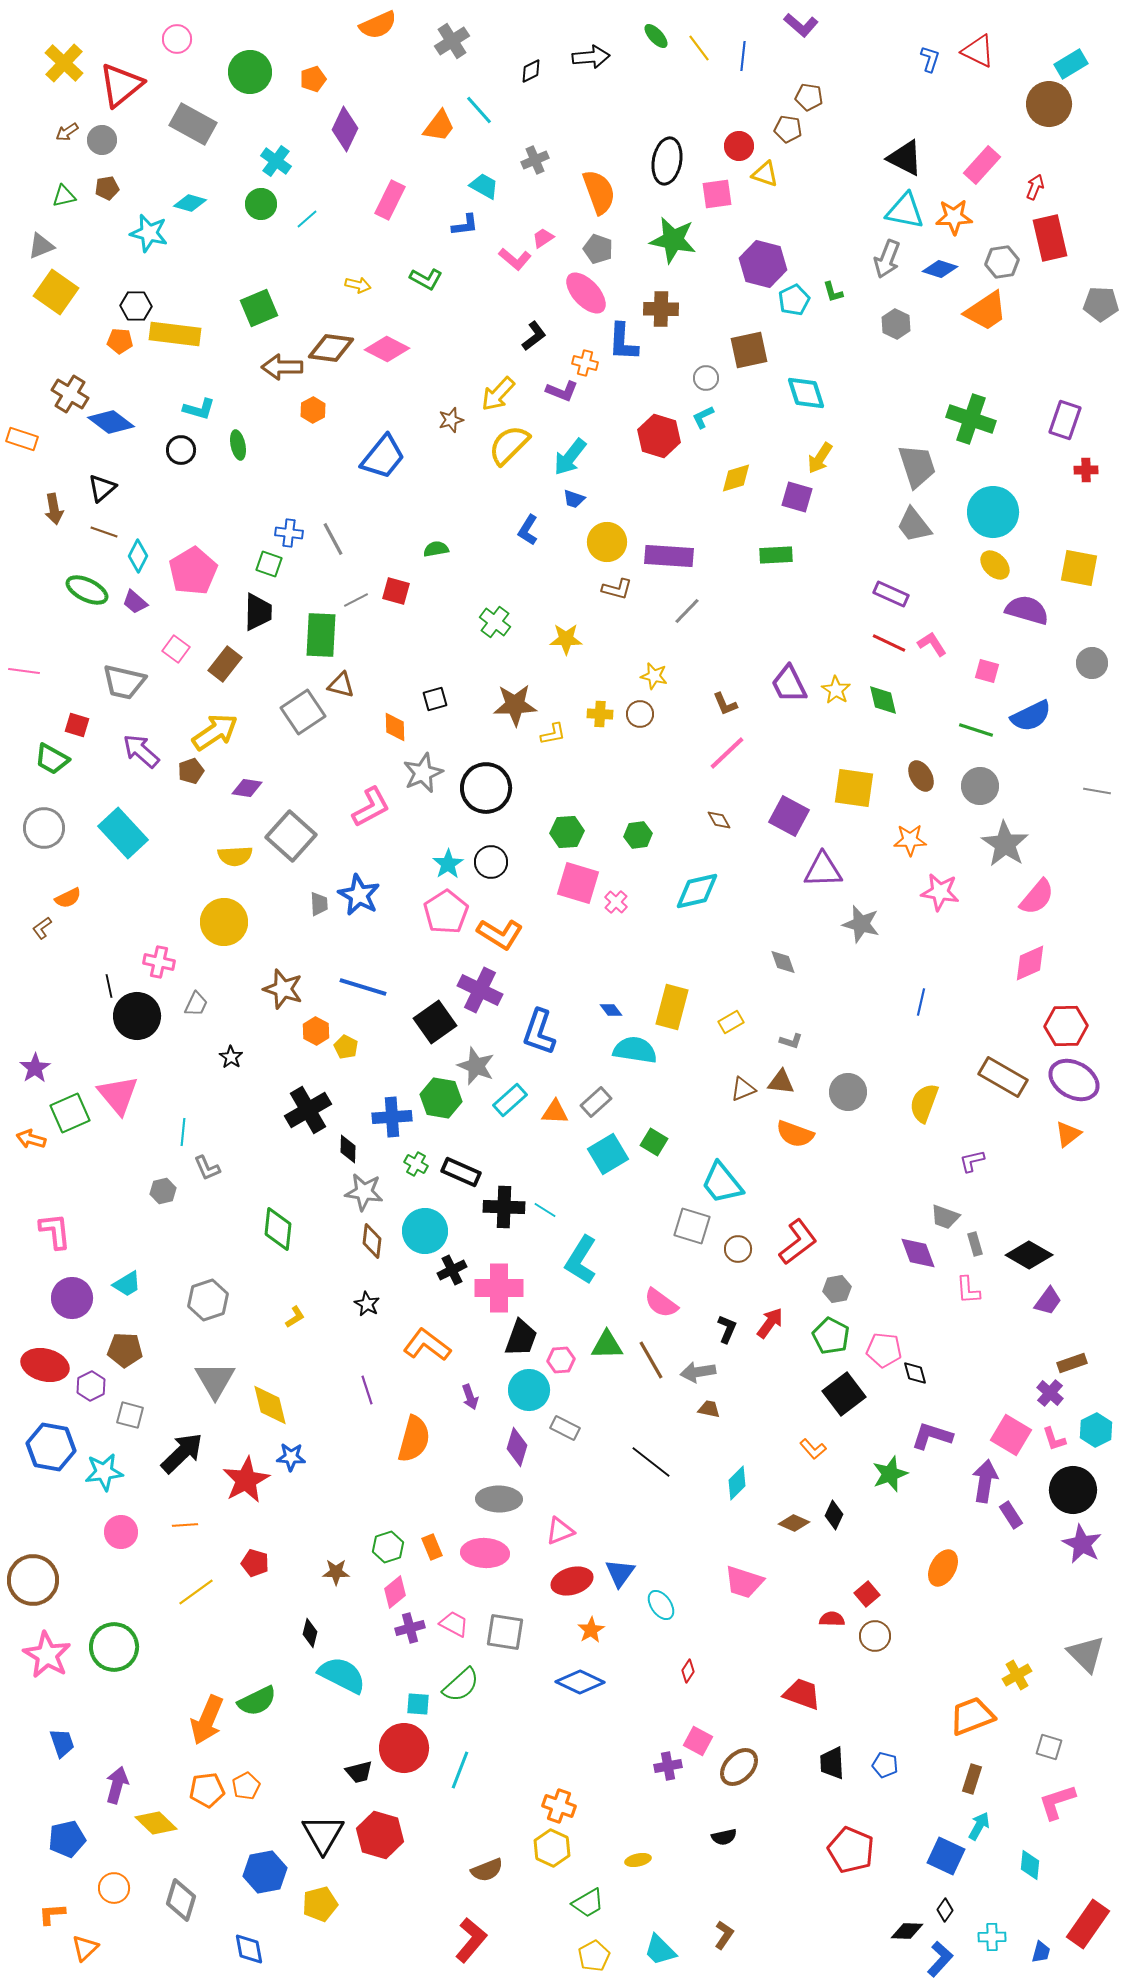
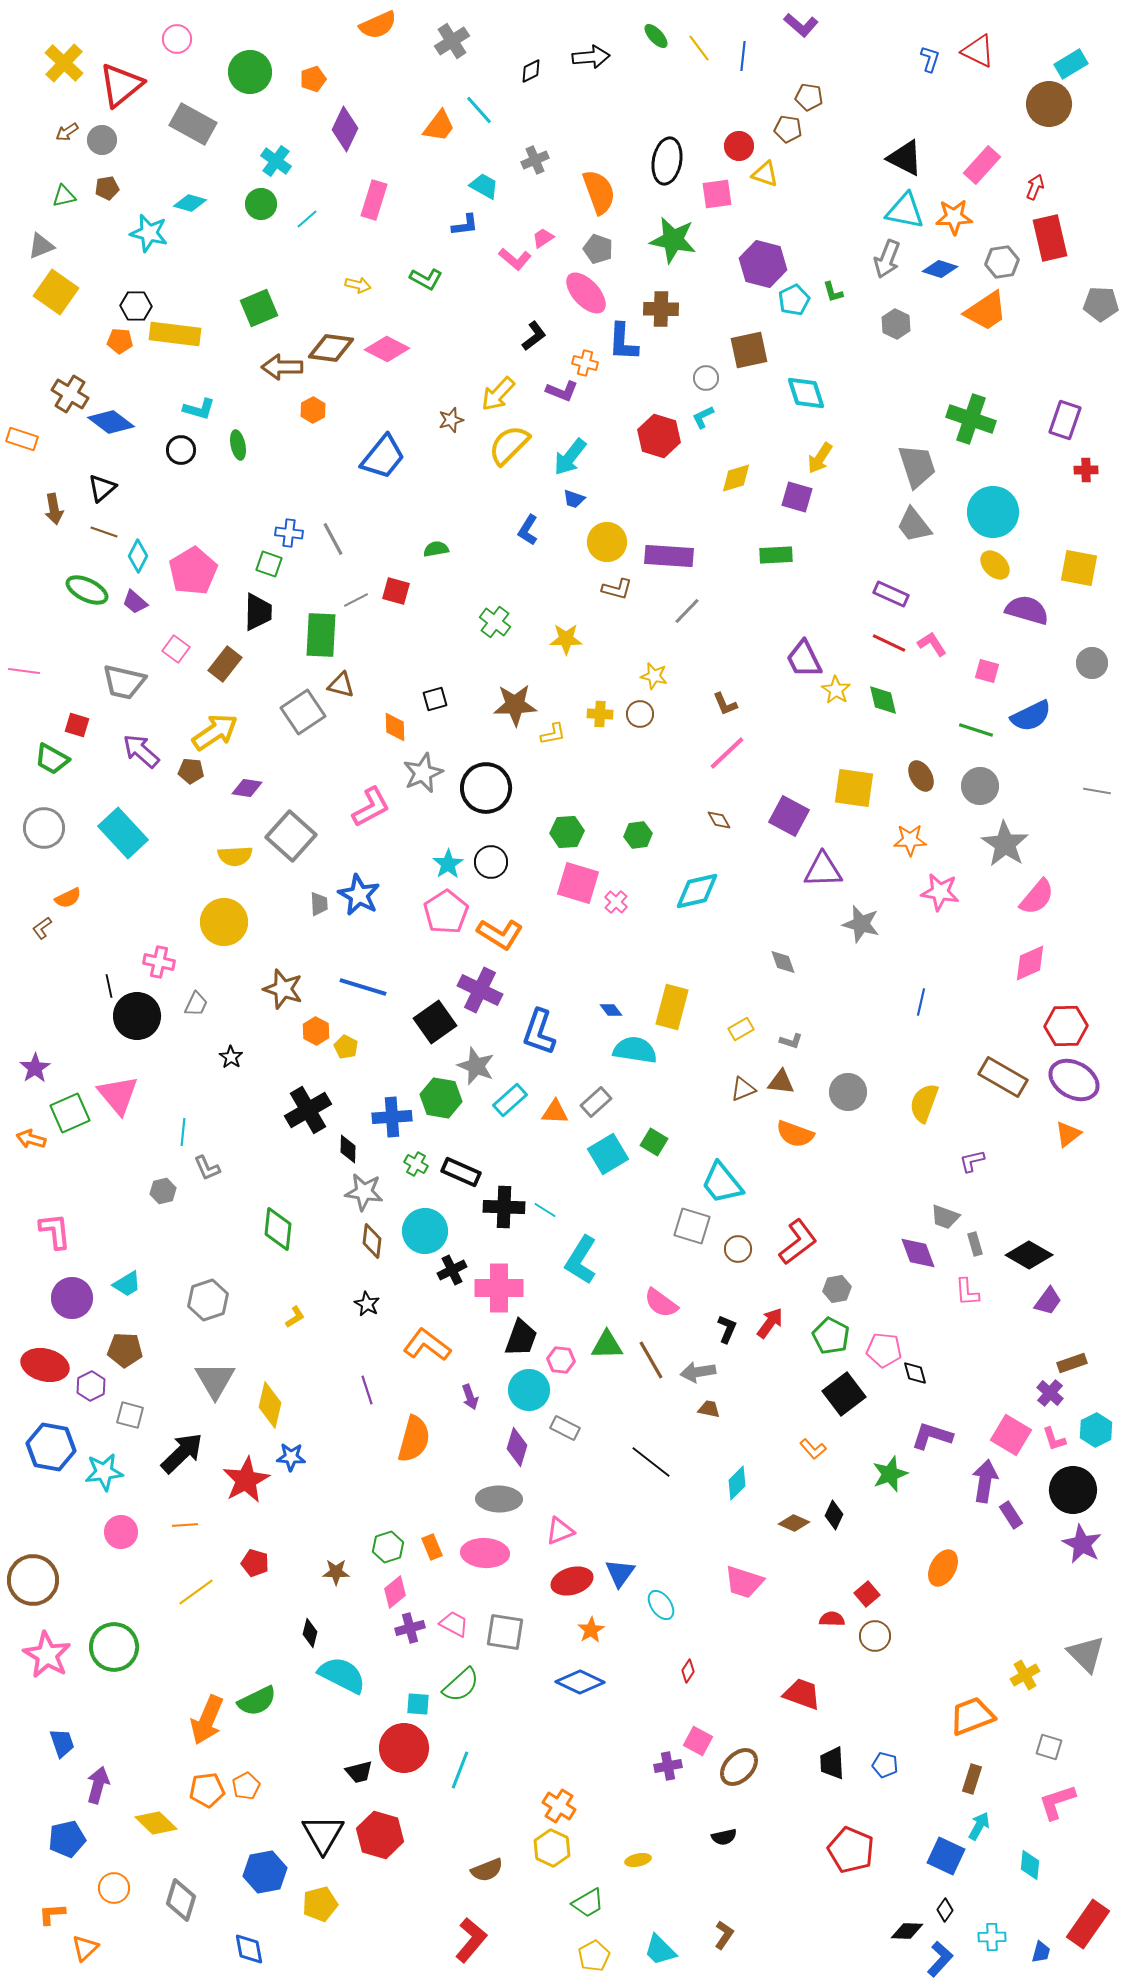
pink rectangle at (390, 200): moved 16 px left; rotated 9 degrees counterclockwise
purple trapezoid at (789, 684): moved 15 px right, 25 px up
brown pentagon at (191, 771): rotated 25 degrees clockwise
yellow rectangle at (731, 1022): moved 10 px right, 7 px down
pink L-shape at (968, 1290): moved 1 px left, 2 px down
pink hexagon at (561, 1360): rotated 12 degrees clockwise
yellow diamond at (270, 1405): rotated 27 degrees clockwise
yellow cross at (1017, 1675): moved 8 px right
purple arrow at (117, 1785): moved 19 px left
orange cross at (559, 1806): rotated 12 degrees clockwise
